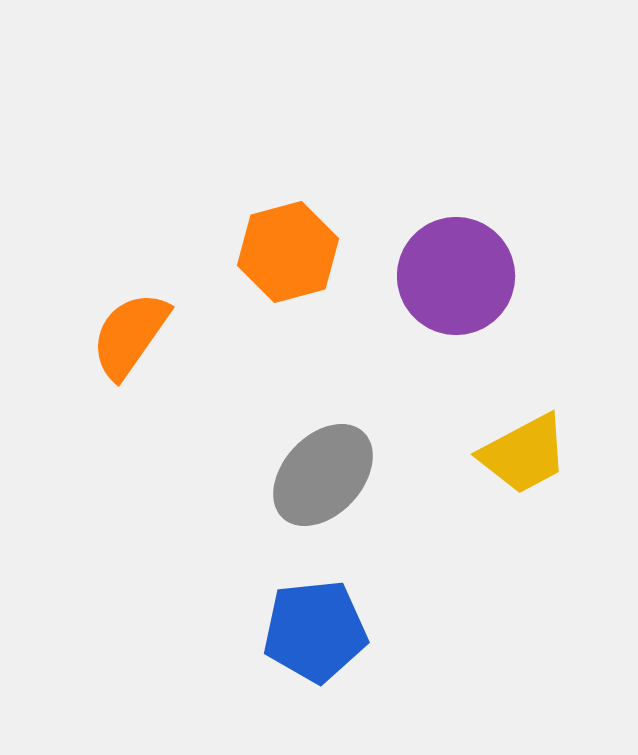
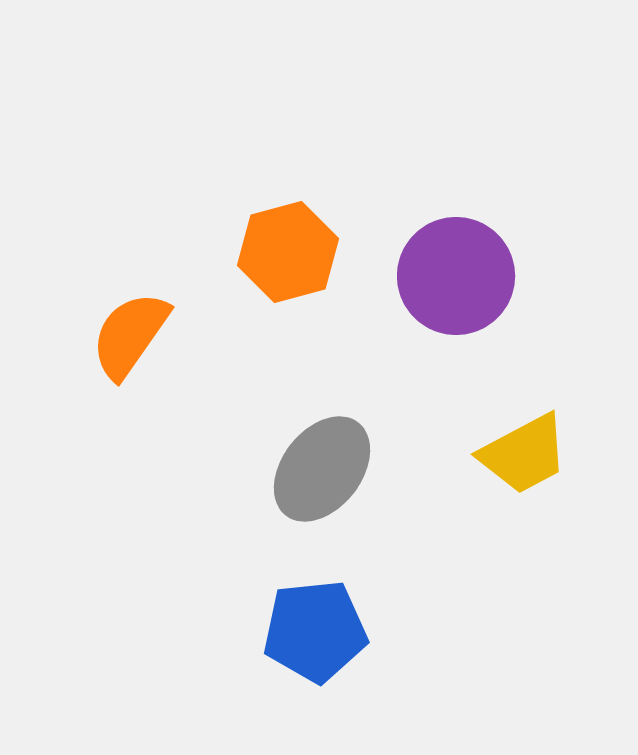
gray ellipse: moved 1 px left, 6 px up; rotated 5 degrees counterclockwise
